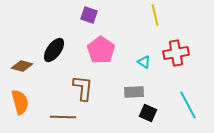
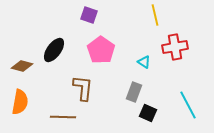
red cross: moved 1 px left, 6 px up
gray rectangle: rotated 66 degrees counterclockwise
orange semicircle: rotated 25 degrees clockwise
